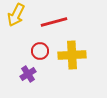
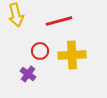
yellow arrow: rotated 40 degrees counterclockwise
red line: moved 5 px right, 1 px up
purple cross: rotated 21 degrees counterclockwise
